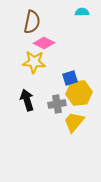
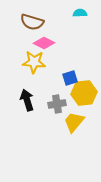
cyan semicircle: moved 2 px left, 1 px down
brown semicircle: rotated 95 degrees clockwise
yellow hexagon: moved 5 px right
